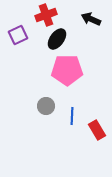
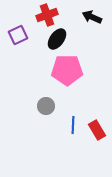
red cross: moved 1 px right
black arrow: moved 1 px right, 2 px up
blue line: moved 1 px right, 9 px down
